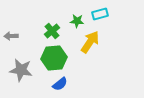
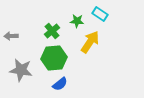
cyan rectangle: rotated 49 degrees clockwise
